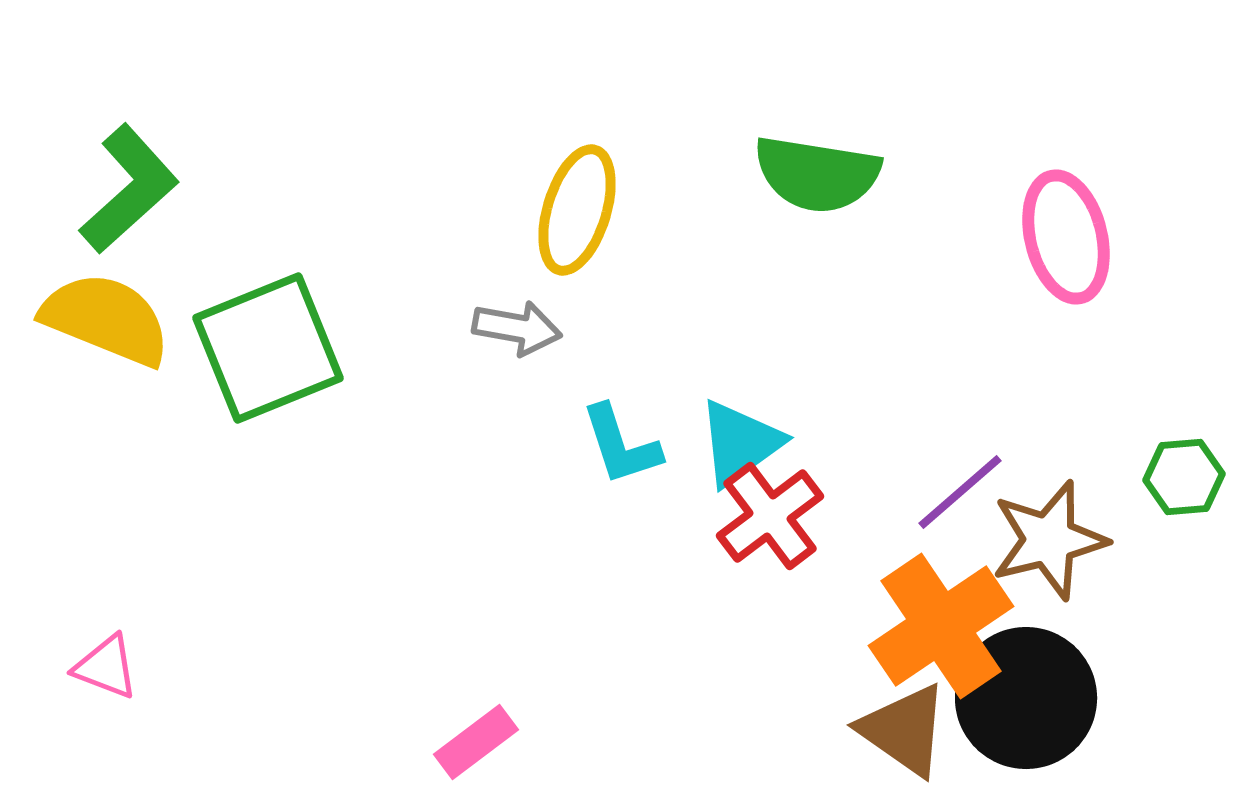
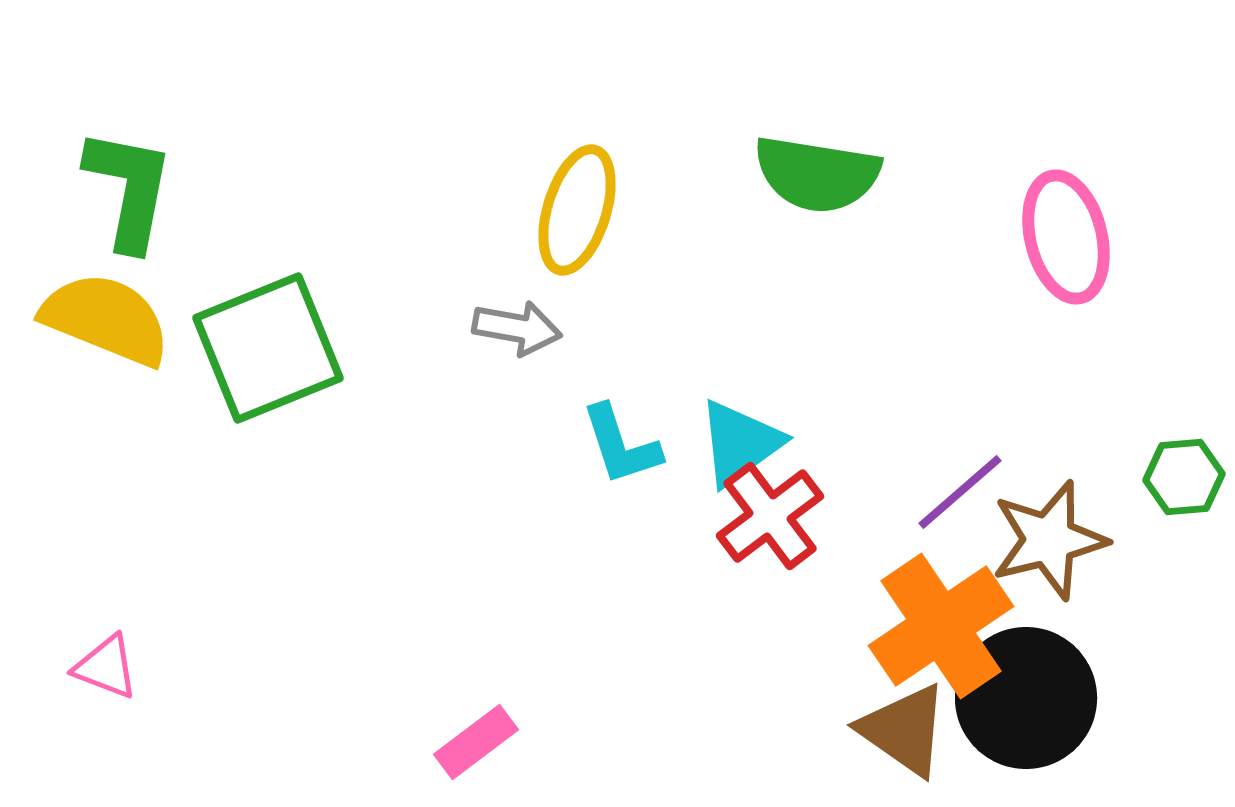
green L-shape: rotated 37 degrees counterclockwise
